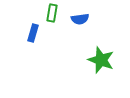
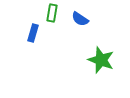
blue semicircle: rotated 42 degrees clockwise
